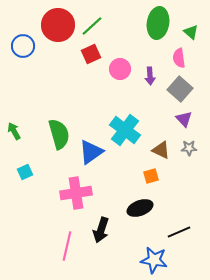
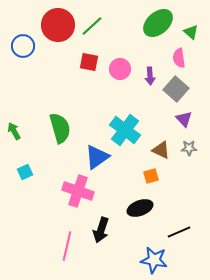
green ellipse: rotated 40 degrees clockwise
red square: moved 2 px left, 8 px down; rotated 36 degrees clockwise
gray square: moved 4 px left
green semicircle: moved 1 px right, 6 px up
blue triangle: moved 6 px right, 5 px down
pink cross: moved 2 px right, 2 px up; rotated 28 degrees clockwise
